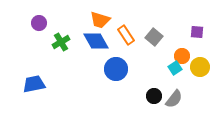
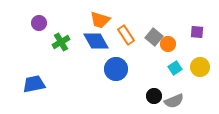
orange circle: moved 14 px left, 12 px up
gray semicircle: moved 2 px down; rotated 30 degrees clockwise
